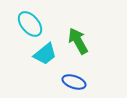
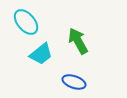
cyan ellipse: moved 4 px left, 2 px up
cyan trapezoid: moved 4 px left
